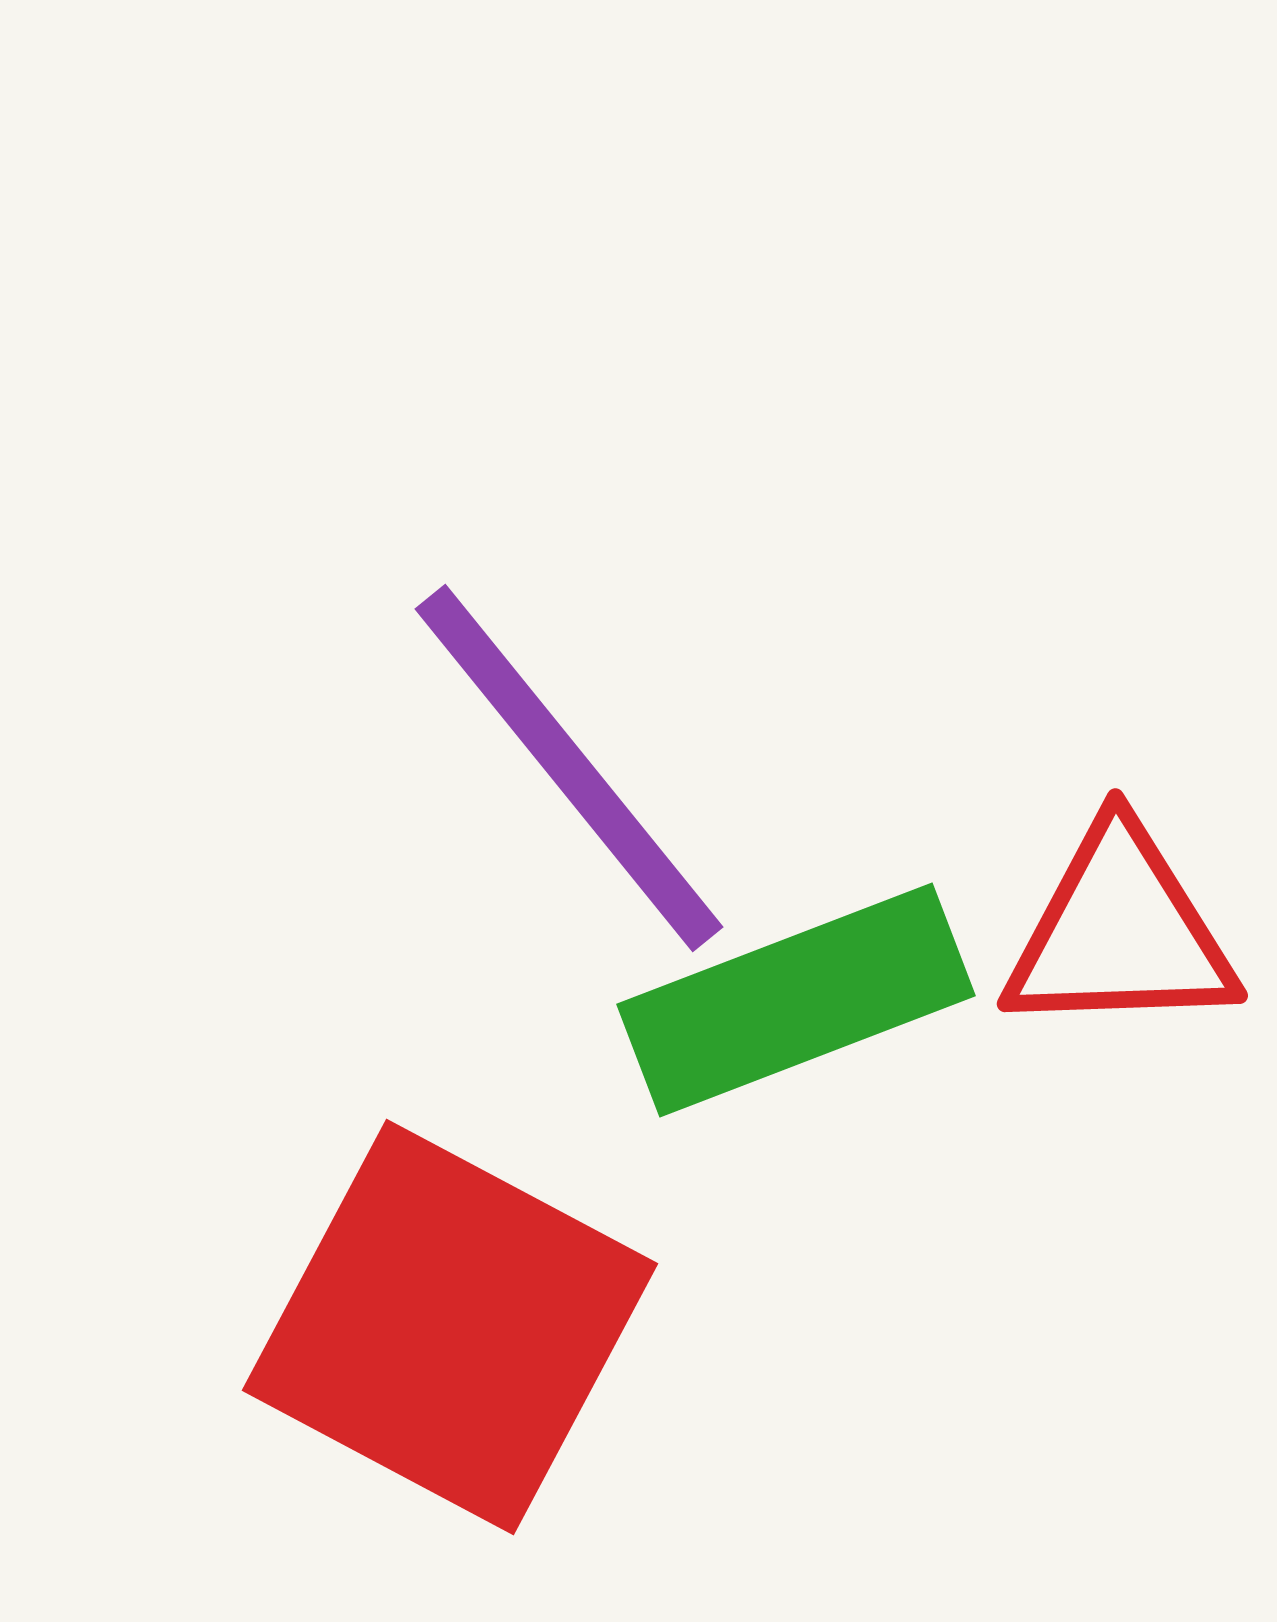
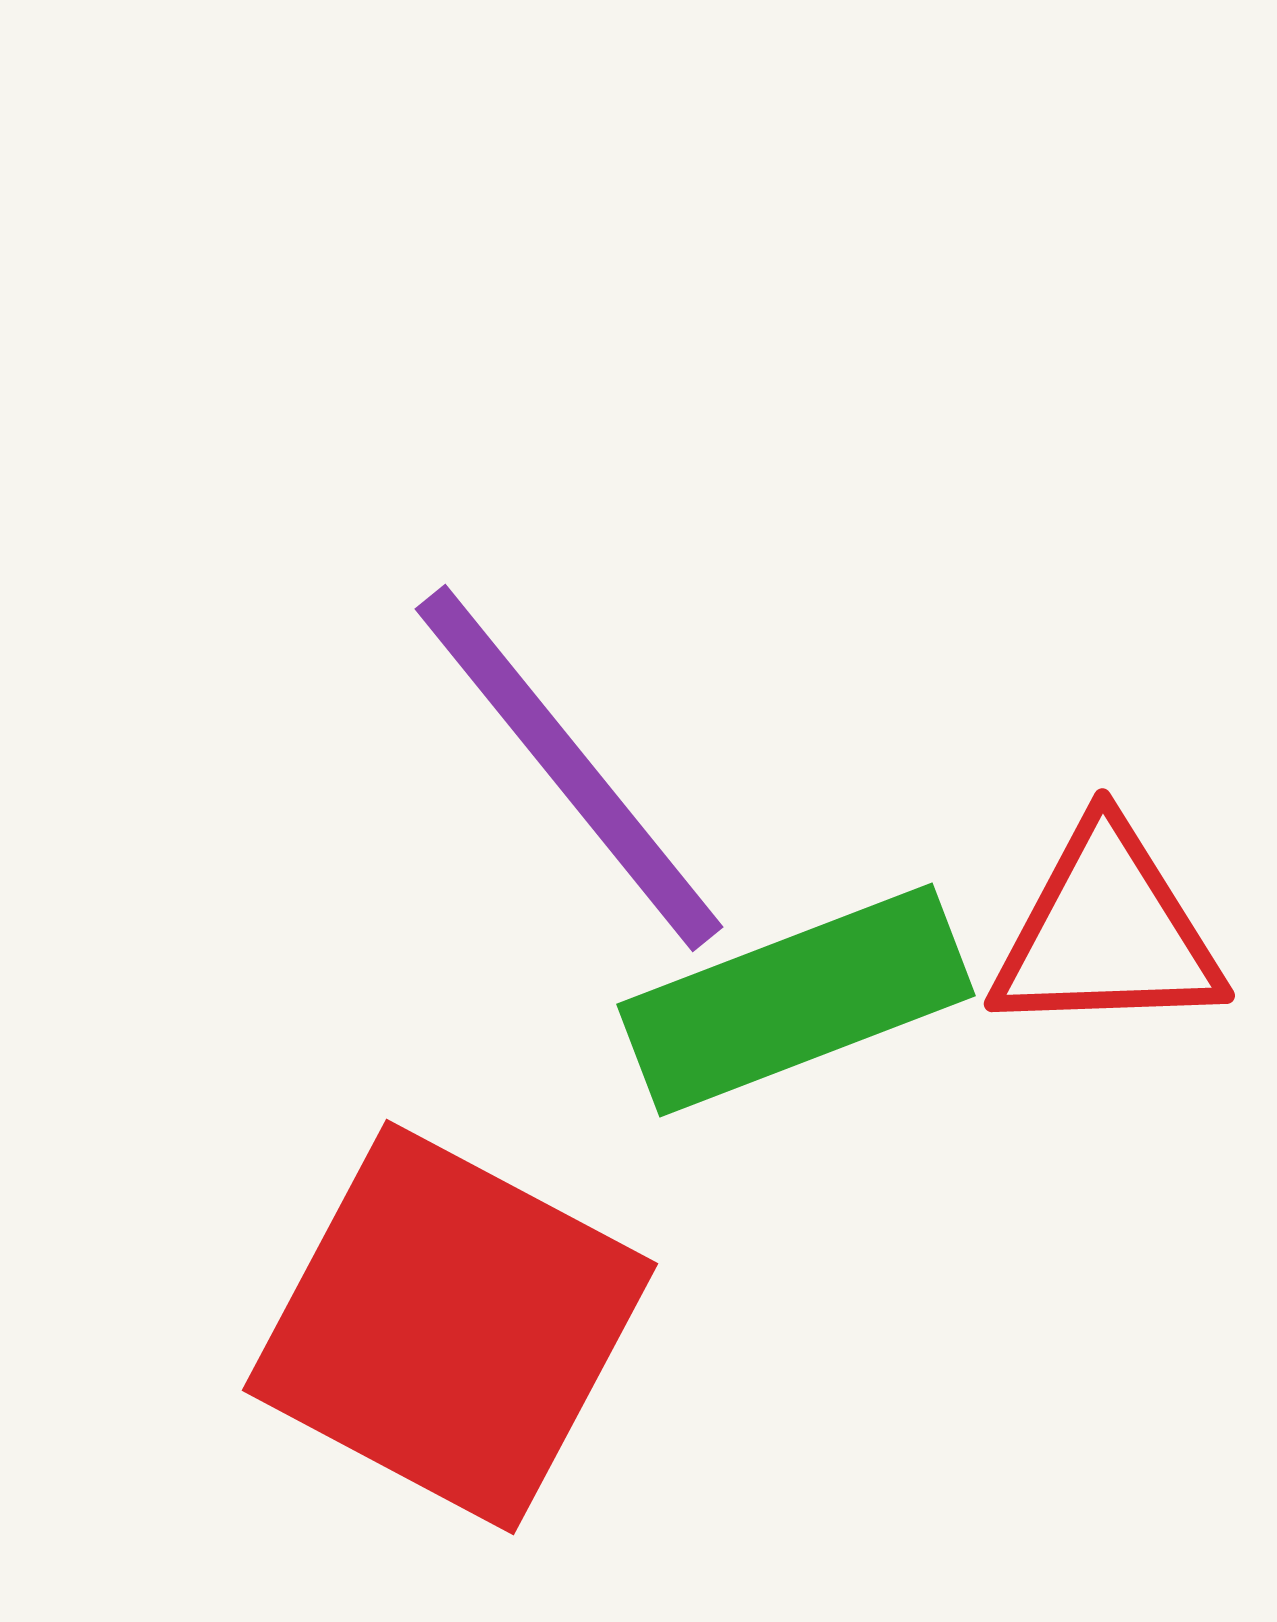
red triangle: moved 13 px left
